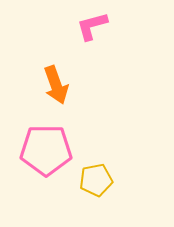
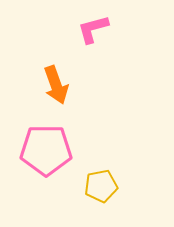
pink L-shape: moved 1 px right, 3 px down
yellow pentagon: moved 5 px right, 6 px down
